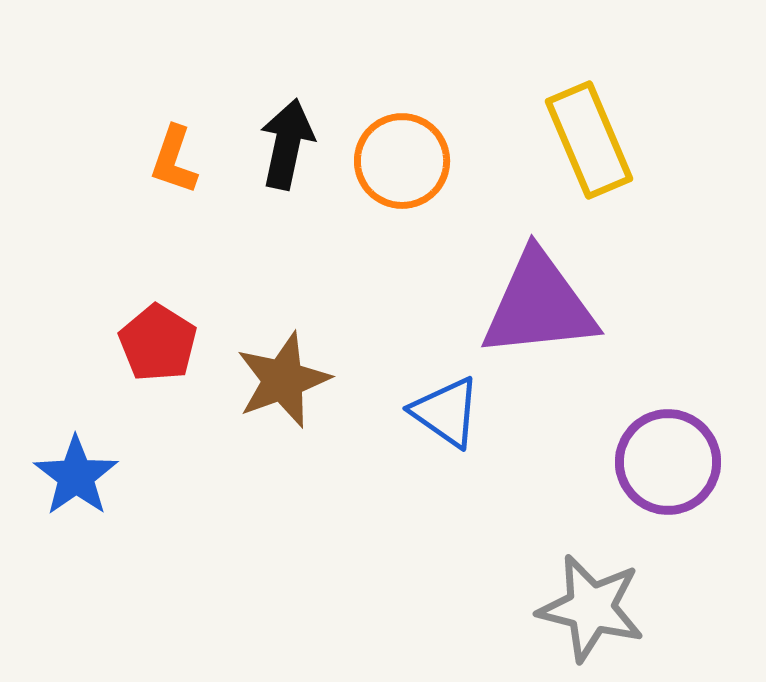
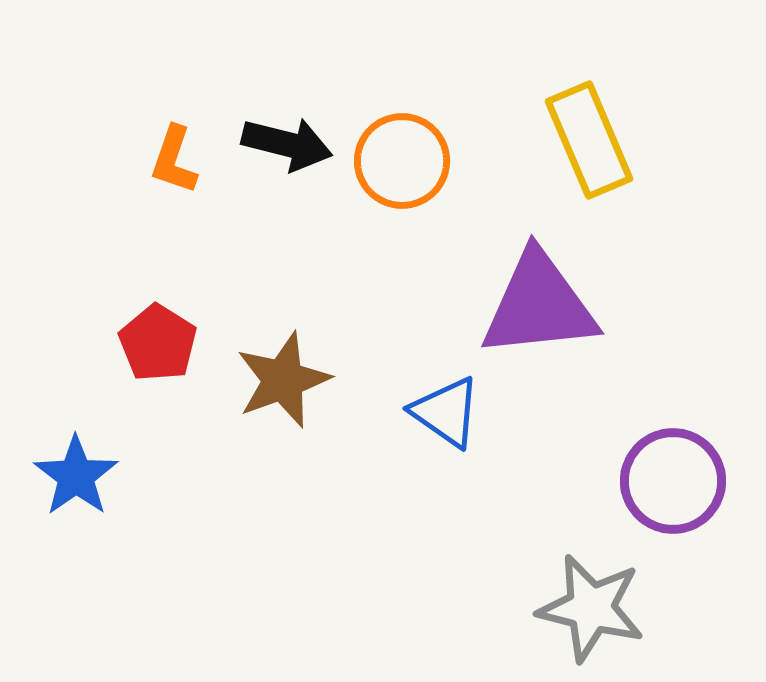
black arrow: rotated 92 degrees clockwise
purple circle: moved 5 px right, 19 px down
